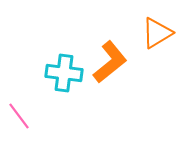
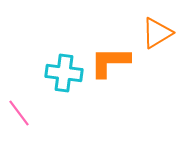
orange L-shape: rotated 141 degrees counterclockwise
pink line: moved 3 px up
